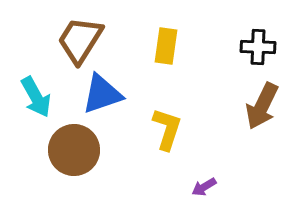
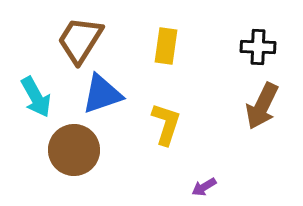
yellow L-shape: moved 1 px left, 5 px up
